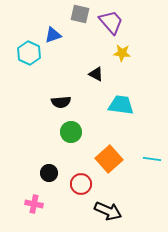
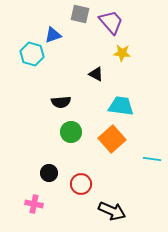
cyan hexagon: moved 3 px right, 1 px down; rotated 10 degrees counterclockwise
cyan trapezoid: moved 1 px down
orange square: moved 3 px right, 20 px up
black arrow: moved 4 px right
